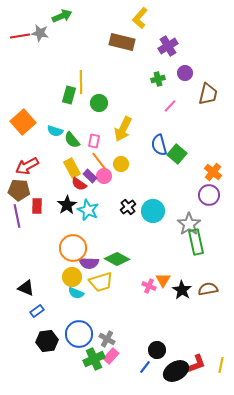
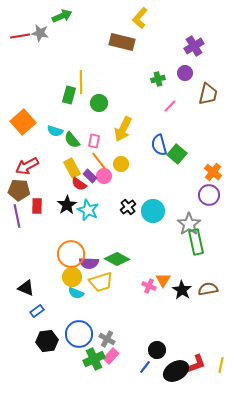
purple cross at (168, 46): moved 26 px right
orange circle at (73, 248): moved 2 px left, 6 px down
